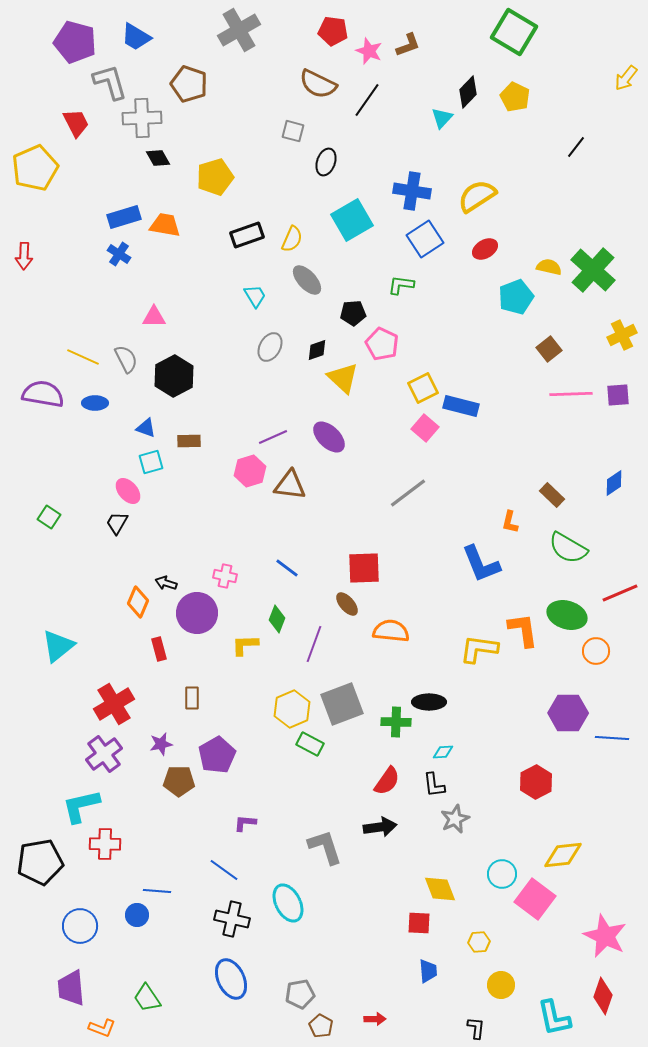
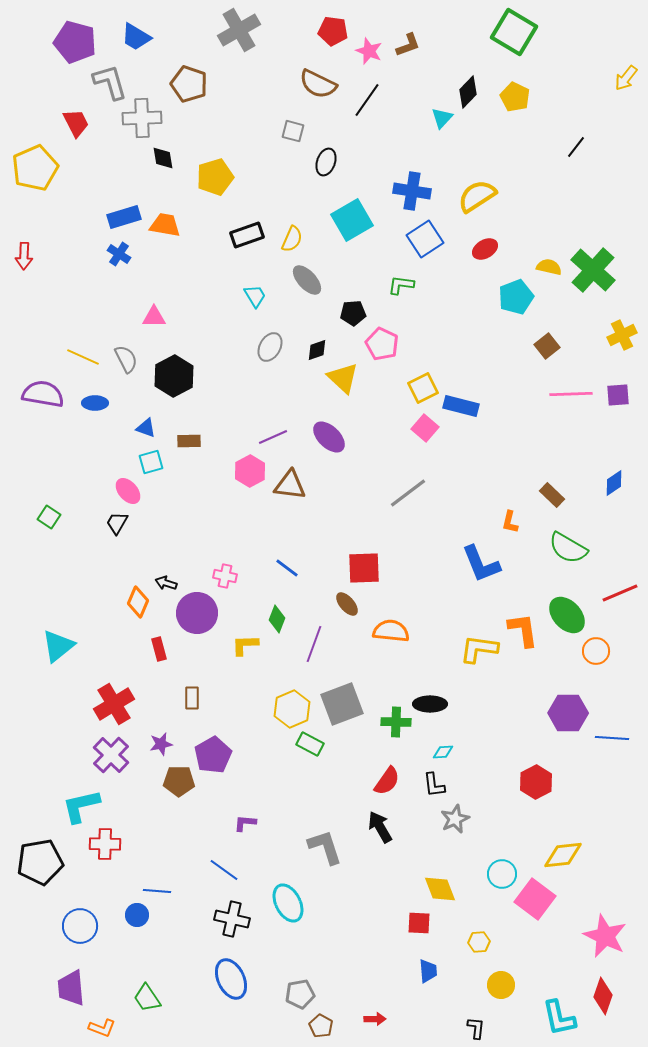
black diamond at (158, 158): moved 5 px right; rotated 20 degrees clockwise
brown square at (549, 349): moved 2 px left, 3 px up
pink hexagon at (250, 471): rotated 12 degrees counterclockwise
green ellipse at (567, 615): rotated 30 degrees clockwise
black ellipse at (429, 702): moved 1 px right, 2 px down
purple cross at (104, 754): moved 7 px right, 1 px down; rotated 9 degrees counterclockwise
purple pentagon at (217, 755): moved 4 px left
black arrow at (380, 827): rotated 112 degrees counterclockwise
cyan L-shape at (554, 1018): moved 5 px right
